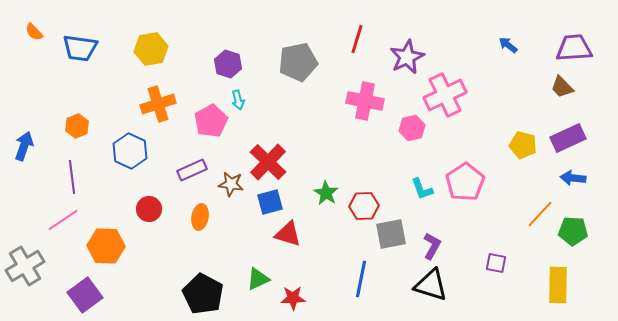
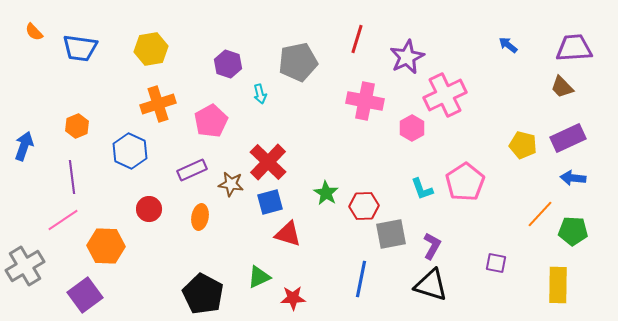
cyan arrow at (238, 100): moved 22 px right, 6 px up
pink hexagon at (412, 128): rotated 15 degrees counterclockwise
green triangle at (258, 279): moved 1 px right, 2 px up
